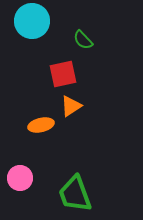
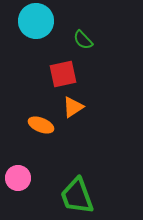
cyan circle: moved 4 px right
orange triangle: moved 2 px right, 1 px down
orange ellipse: rotated 35 degrees clockwise
pink circle: moved 2 px left
green trapezoid: moved 2 px right, 2 px down
